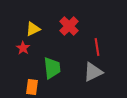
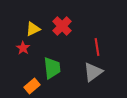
red cross: moved 7 px left
gray triangle: rotated 10 degrees counterclockwise
orange rectangle: moved 1 px up; rotated 42 degrees clockwise
